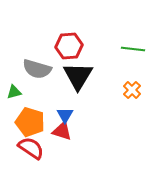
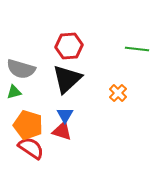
green line: moved 4 px right
gray semicircle: moved 16 px left
black triangle: moved 11 px left, 3 px down; rotated 16 degrees clockwise
orange cross: moved 14 px left, 3 px down
orange pentagon: moved 2 px left, 3 px down
